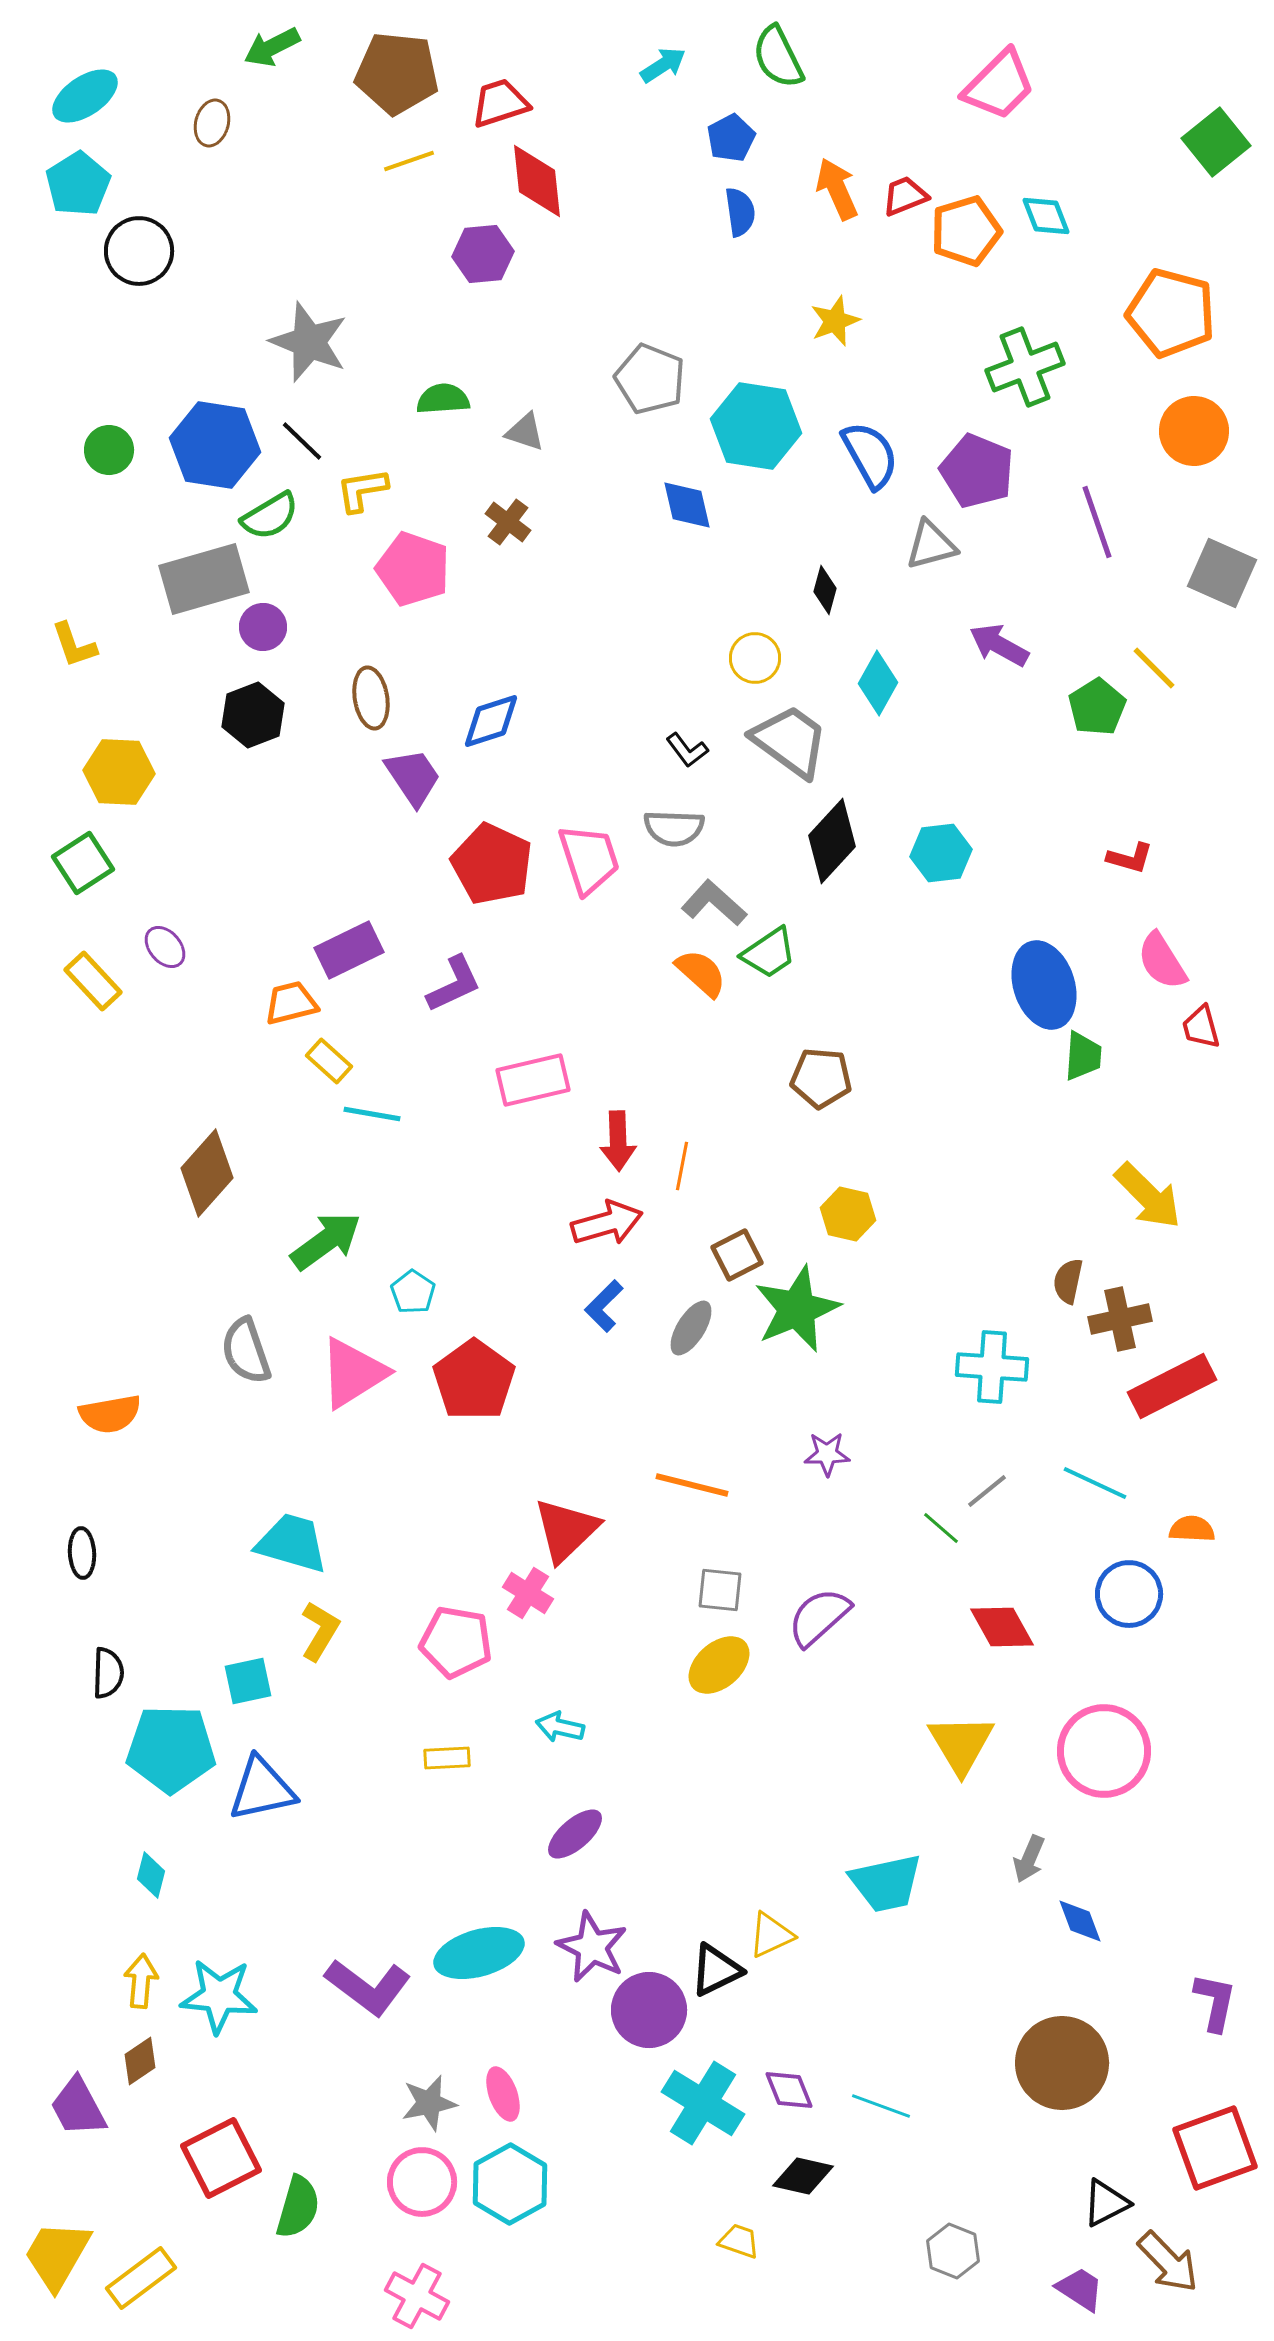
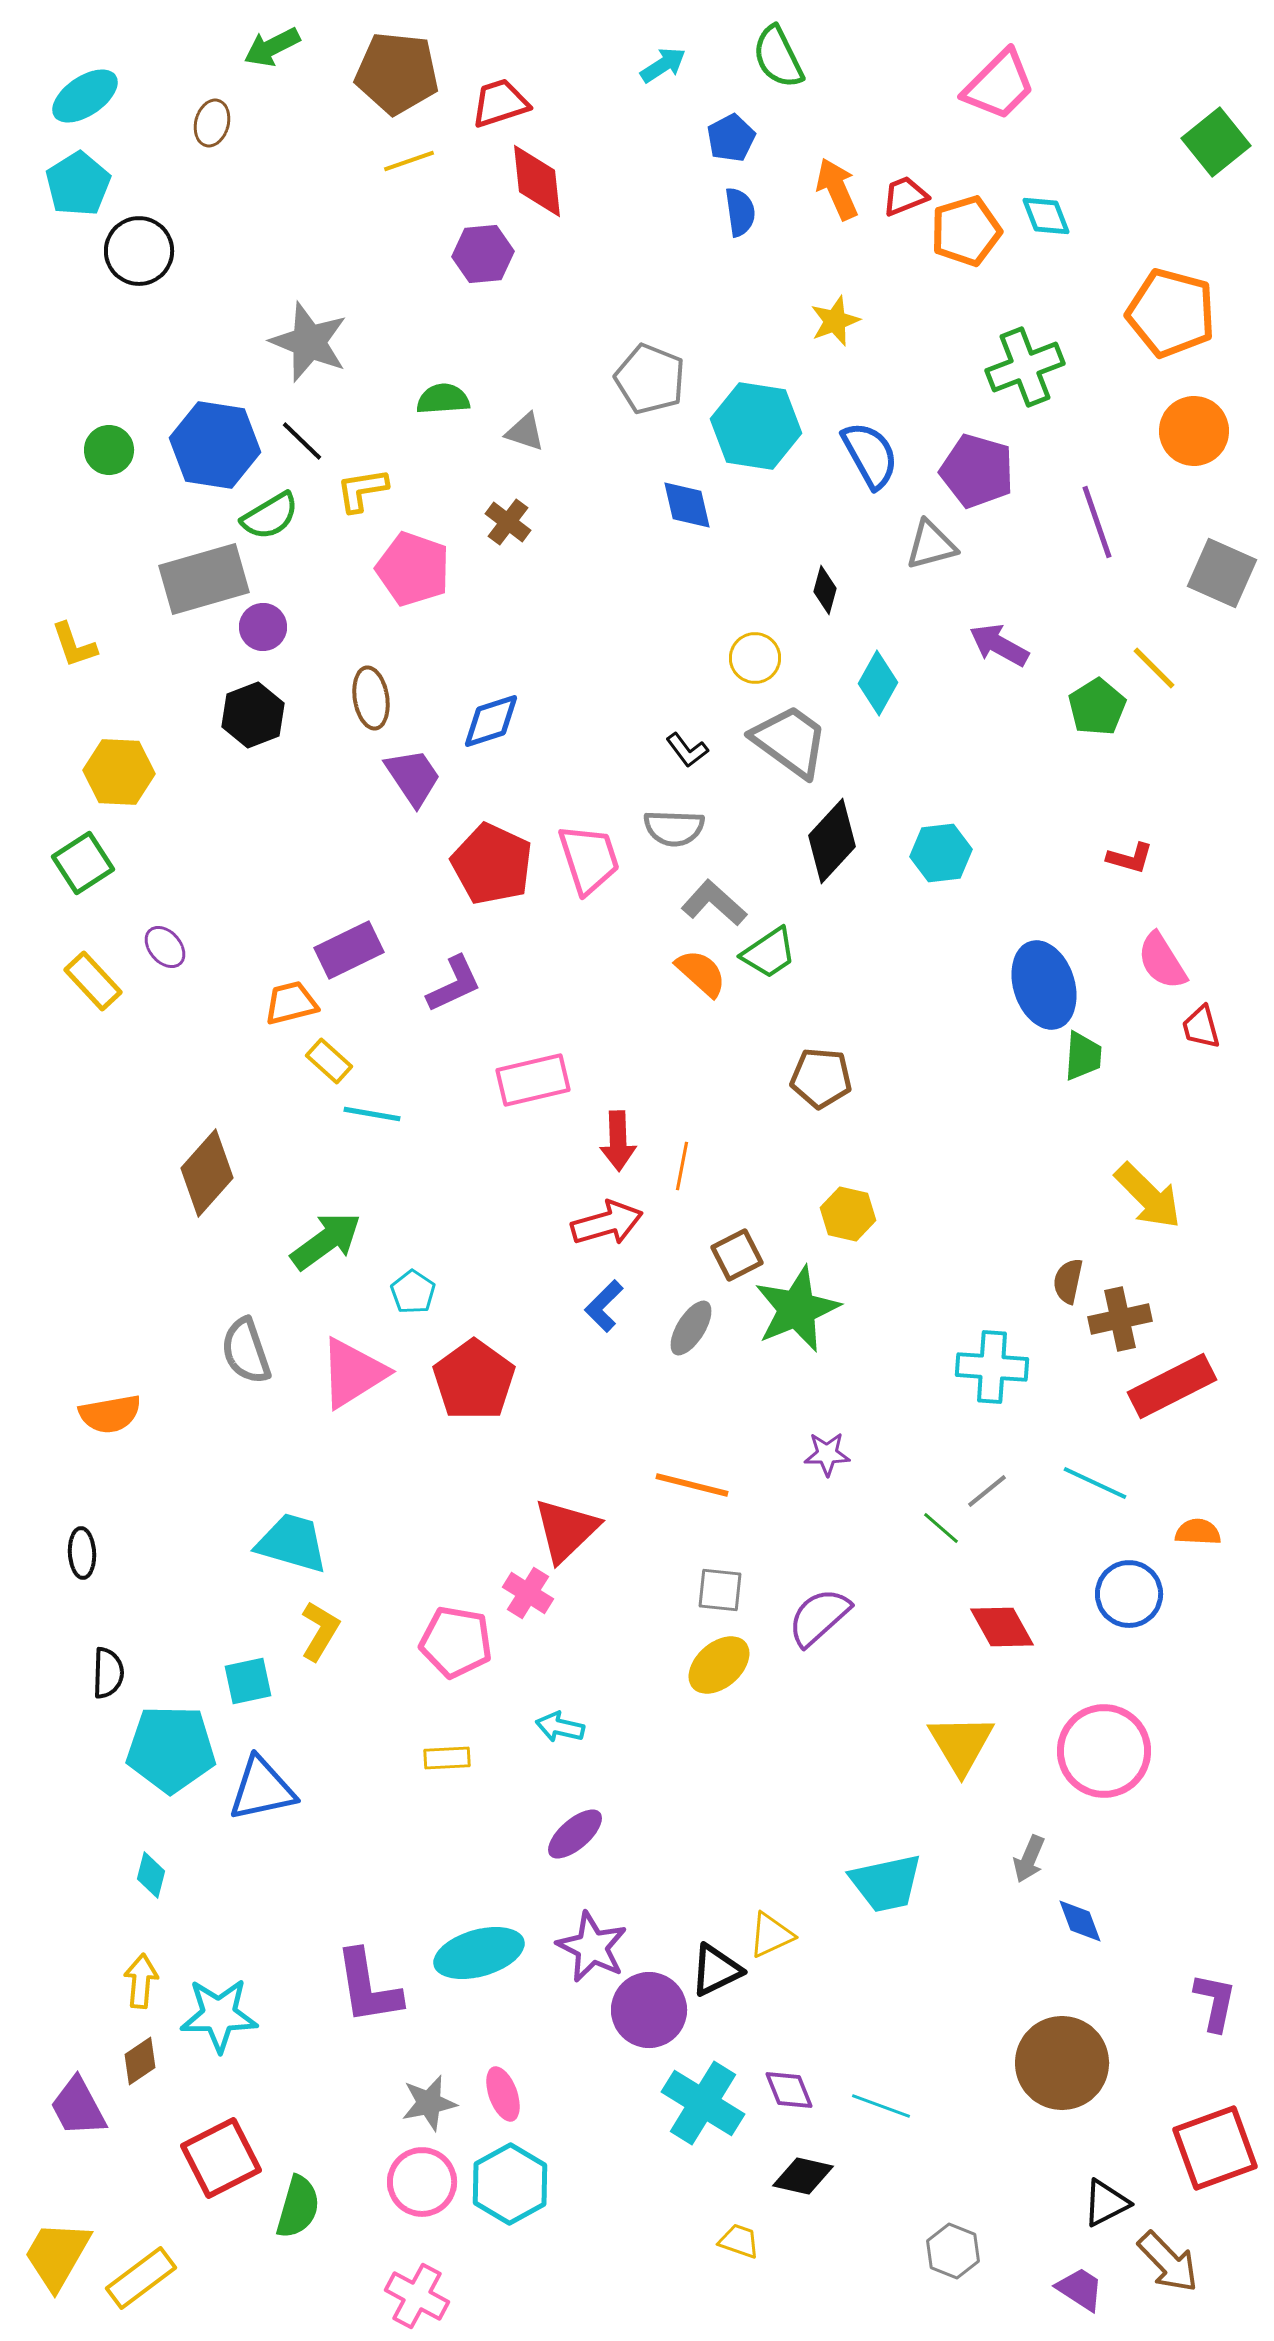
purple pentagon at (977, 471): rotated 6 degrees counterclockwise
orange semicircle at (1192, 1529): moved 6 px right, 3 px down
purple L-shape at (368, 1987): rotated 44 degrees clockwise
cyan star at (219, 1996): moved 19 px down; rotated 6 degrees counterclockwise
